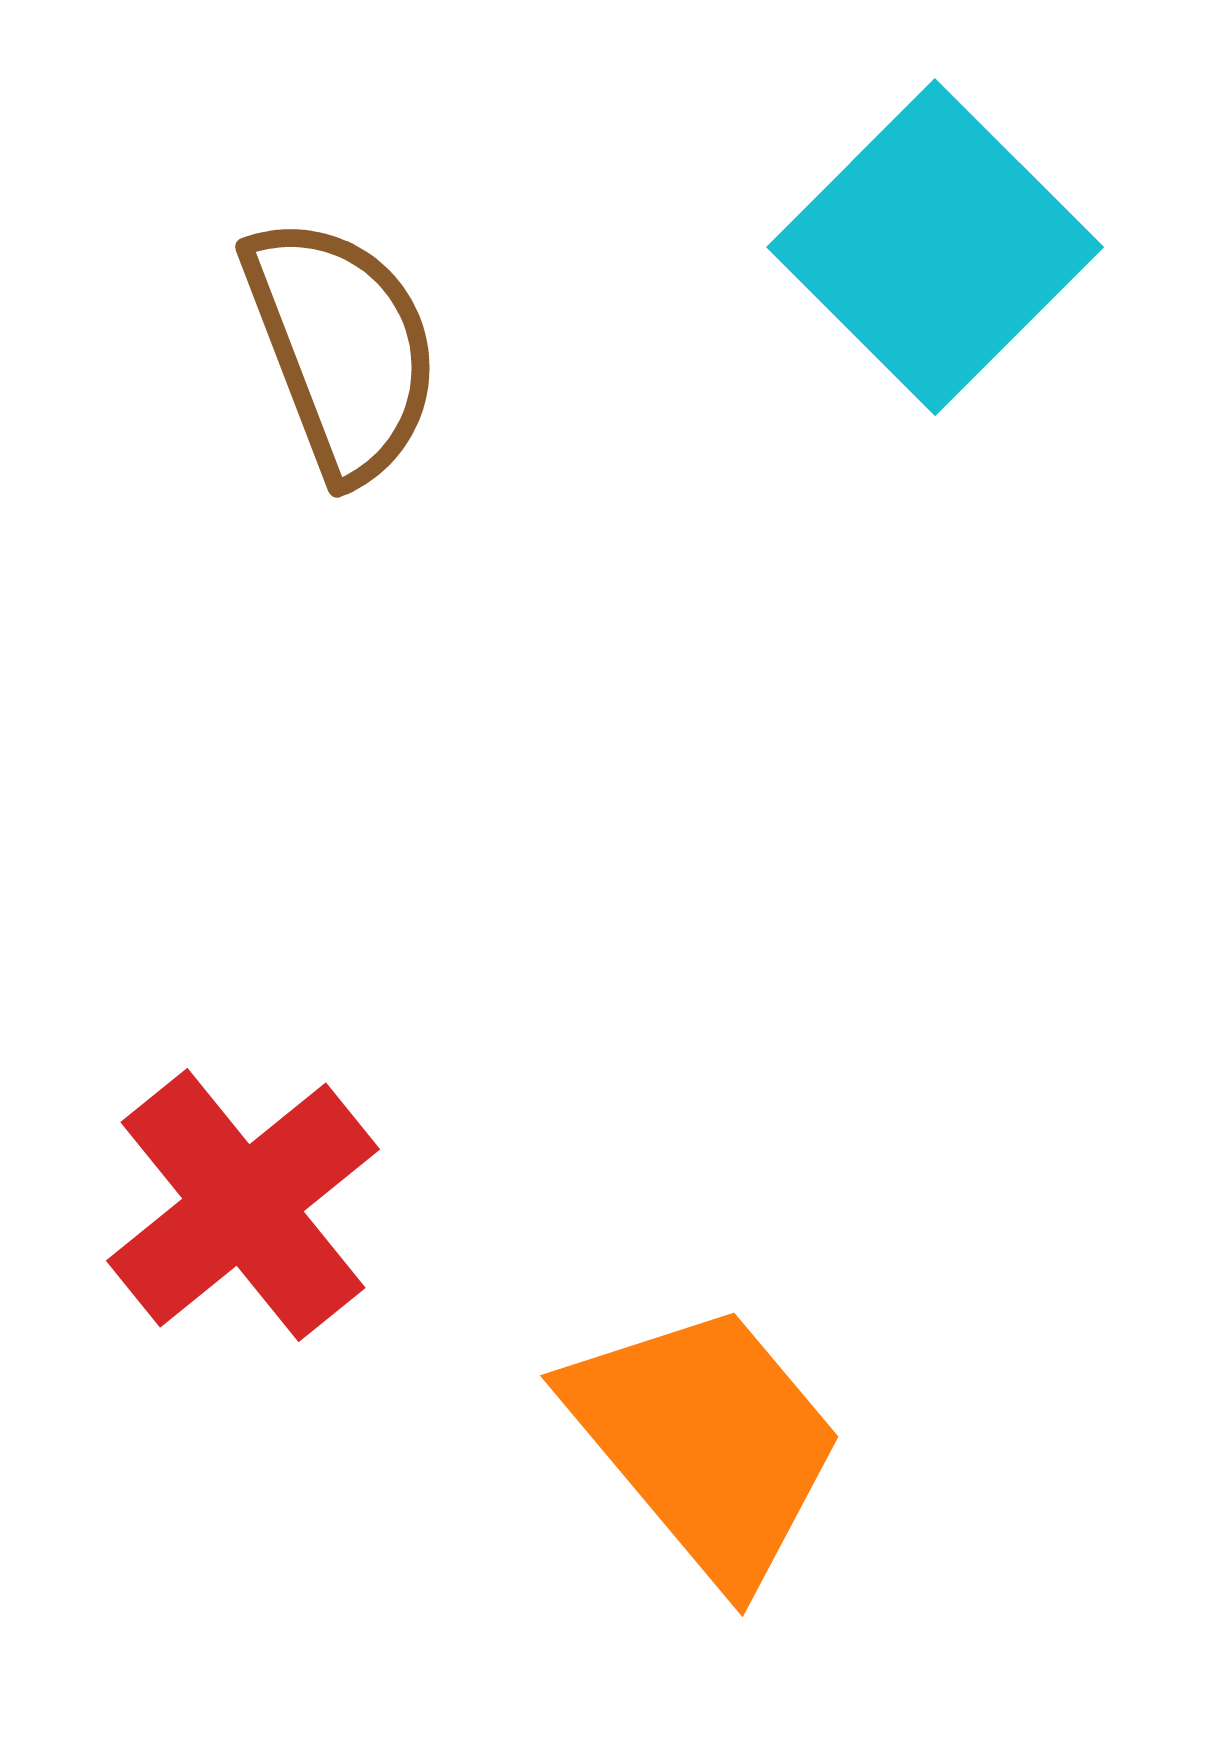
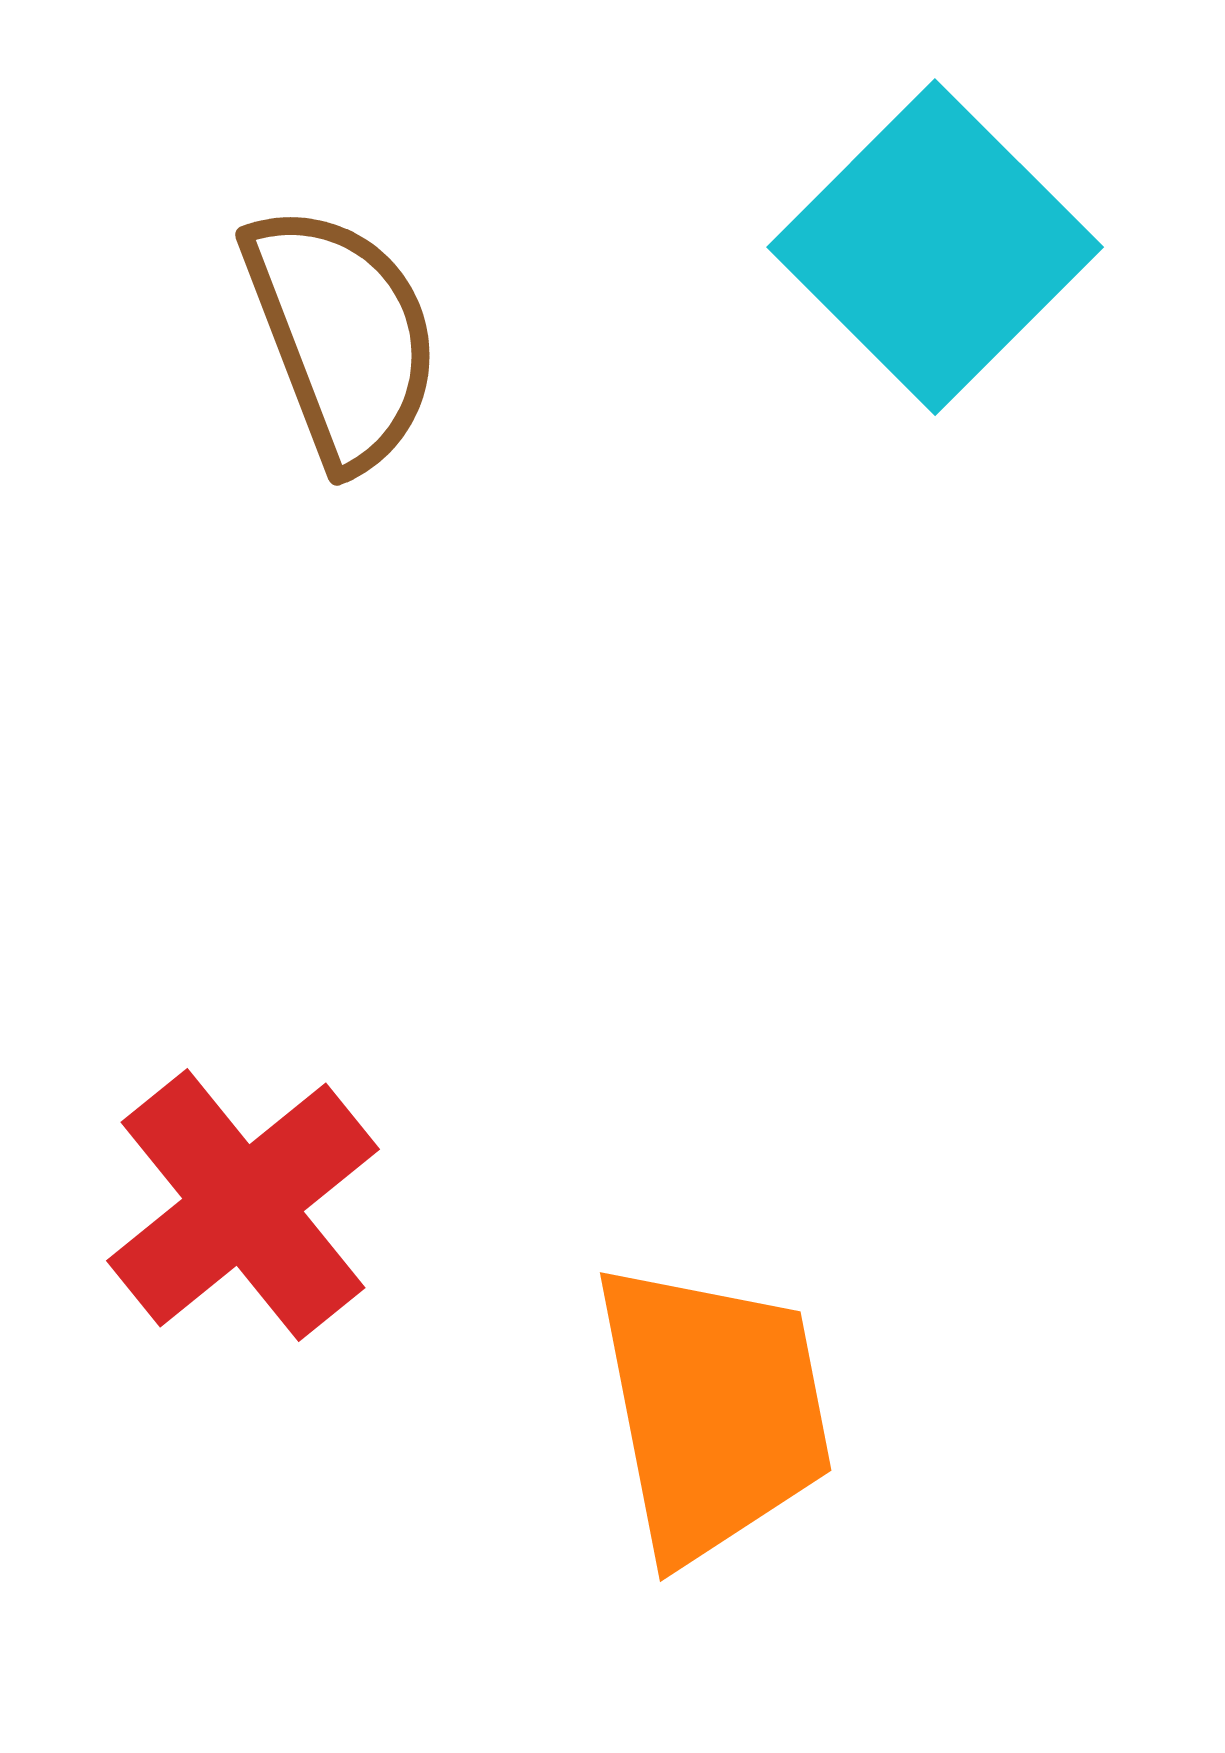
brown semicircle: moved 12 px up
orange trapezoid: moved 7 px right, 31 px up; rotated 29 degrees clockwise
